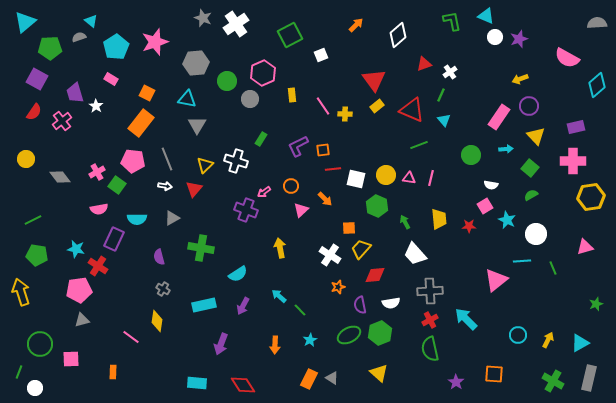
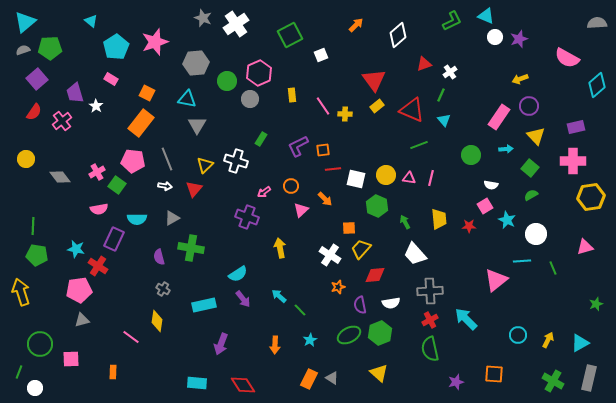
green L-shape at (452, 21): rotated 75 degrees clockwise
gray semicircle at (79, 37): moved 56 px left, 13 px down
pink hexagon at (263, 73): moved 4 px left
purple square at (37, 79): rotated 20 degrees clockwise
purple cross at (246, 210): moved 1 px right, 7 px down
green line at (33, 220): moved 6 px down; rotated 60 degrees counterclockwise
green cross at (201, 248): moved 10 px left
purple arrow at (243, 306): moved 7 px up; rotated 66 degrees counterclockwise
purple star at (456, 382): rotated 21 degrees clockwise
